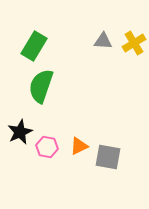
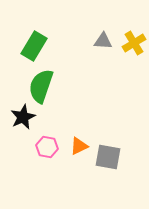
black star: moved 3 px right, 15 px up
